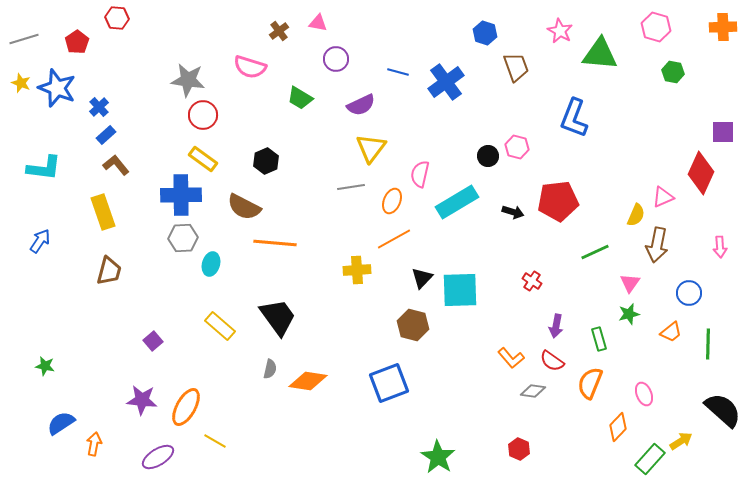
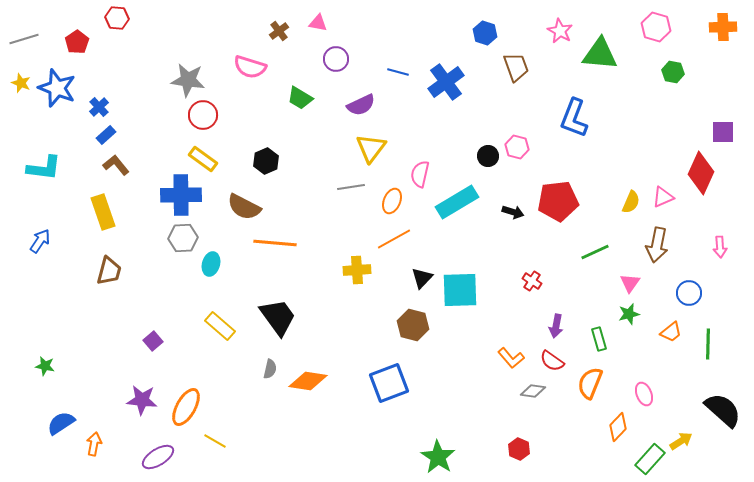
yellow semicircle at (636, 215): moved 5 px left, 13 px up
